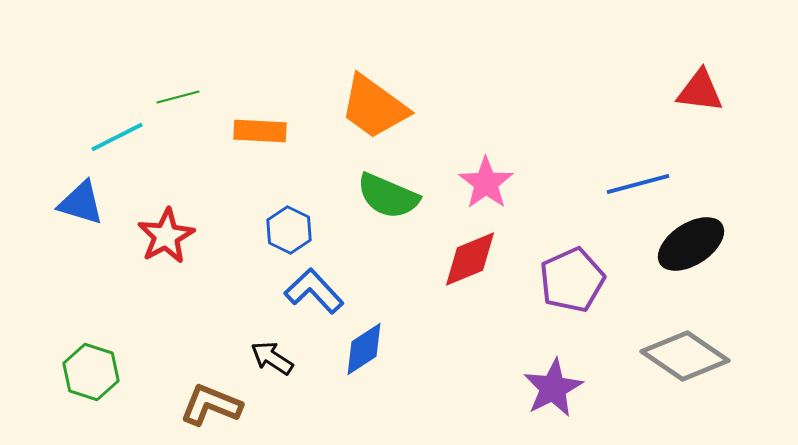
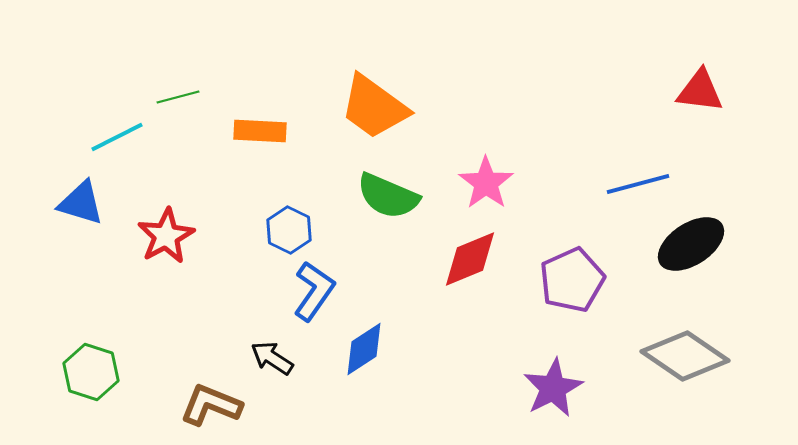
blue L-shape: rotated 78 degrees clockwise
